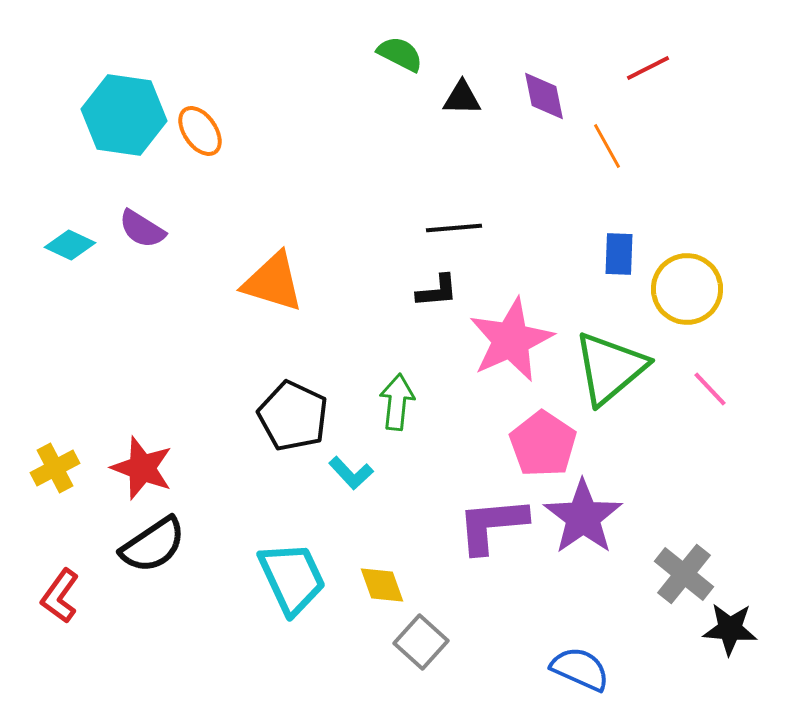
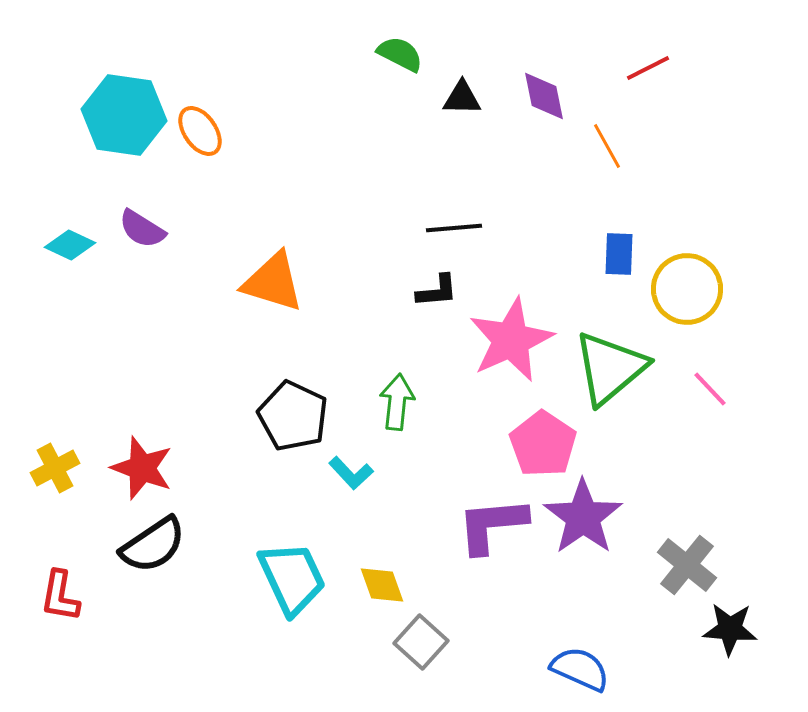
gray cross: moved 3 px right, 9 px up
red L-shape: rotated 26 degrees counterclockwise
